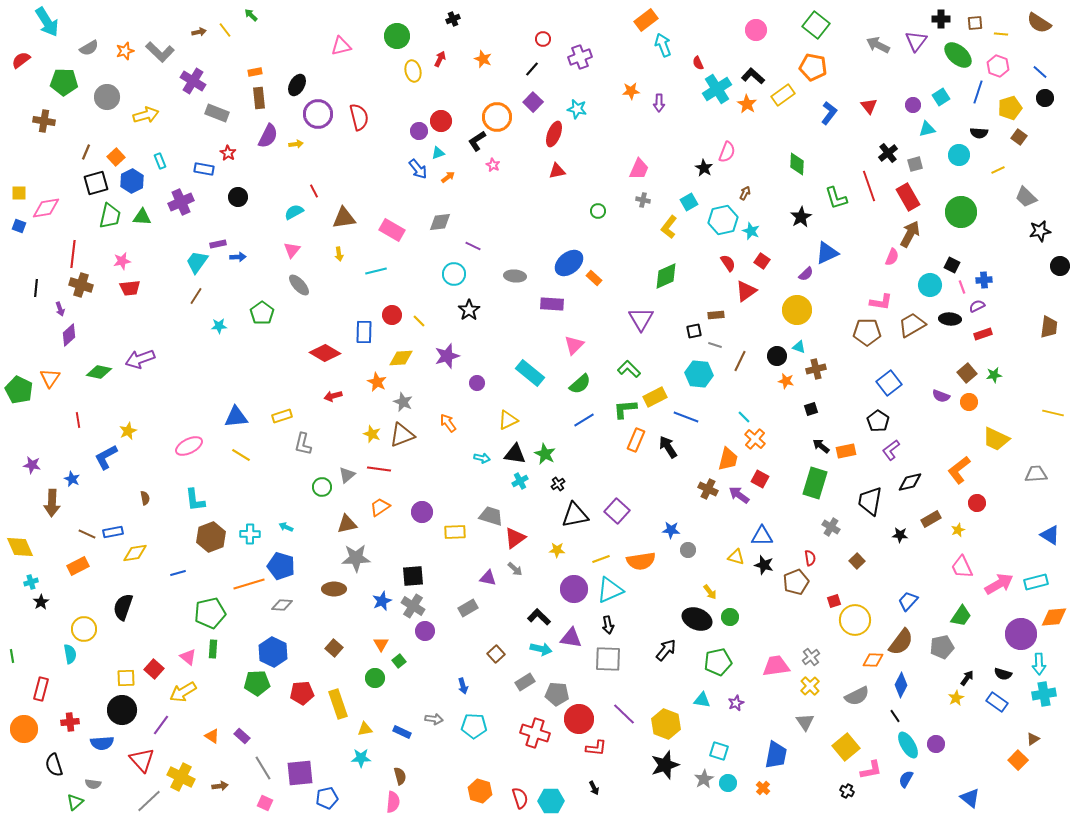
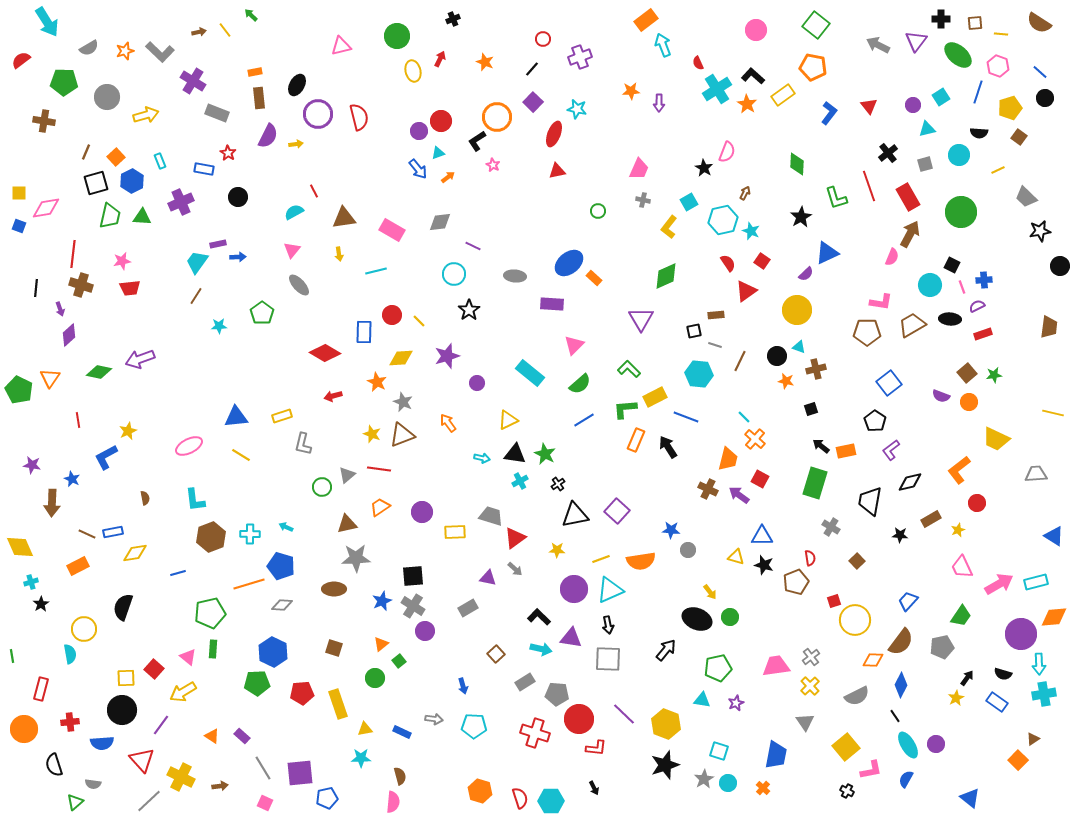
orange star at (483, 59): moved 2 px right, 3 px down
gray square at (915, 164): moved 10 px right
black pentagon at (878, 421): moved 3 px left
blue triangle at (1050, 535): moved 4 px right, 1 px down
black star at (41, 602): moved 2 px down
orange triangle at (381, 644): rotated 21 degrees clockwise
brown square at (334, 648): rotated 24 degrees counterclockwise
green pentagon at (718, 662): moved 6 px down
